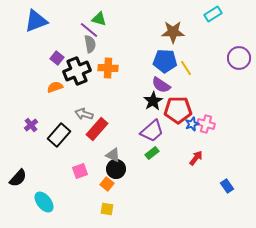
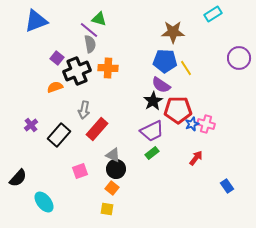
gray arrow: moved 4 px up; rotated 96 degrees counterclockwise
purple trapezoid: rotated 15 degrees clockwise
orange square: moved 5 px right, 4 px down
